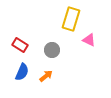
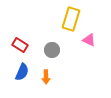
orange arrow: moved 1 px down; rotated 128 degrees clockwise
